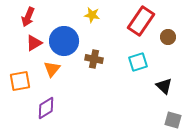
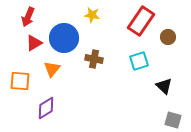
blue circle: moved 3 px up
cyan square: moved 1 px right, 1 px up
orange square: rotated 15 degrees clockwise
